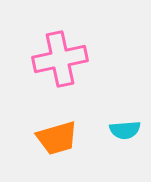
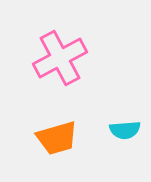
pink cross: moved 1 px up; rotated 16 degrees counterclockwise
